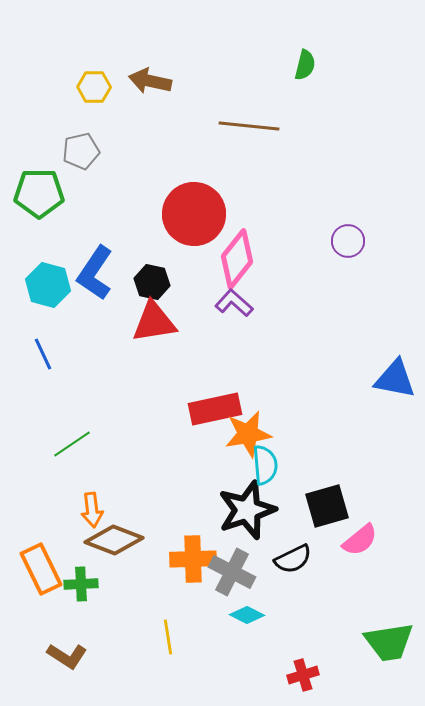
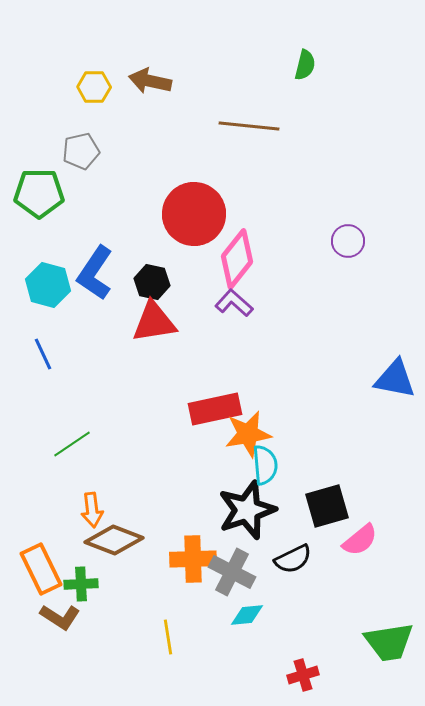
cyan diamond: rotated 32 degrees counterclockwise
brown L-shape: moved 7 px left, 39 px up
